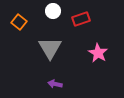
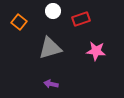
gray triangle: rotated 45 degrees clockwise
pink star: moved 2 px left, 2 px up; rotated 24 degrees counterclockwise
purple arrow: moved 4 px left
